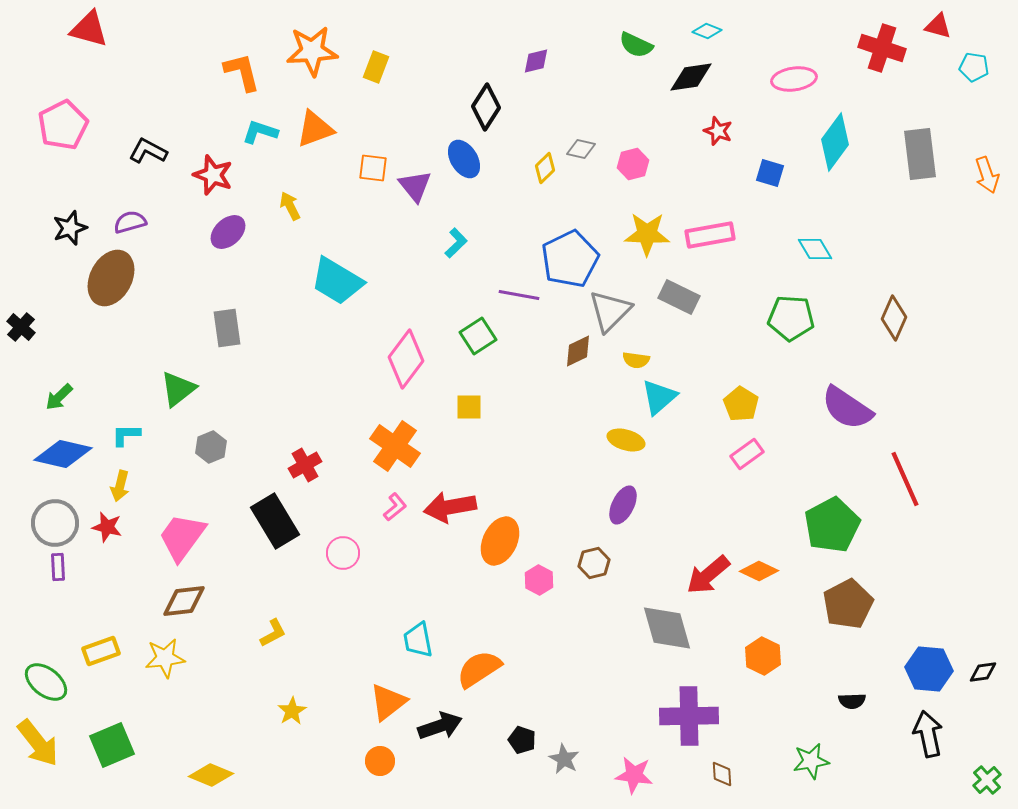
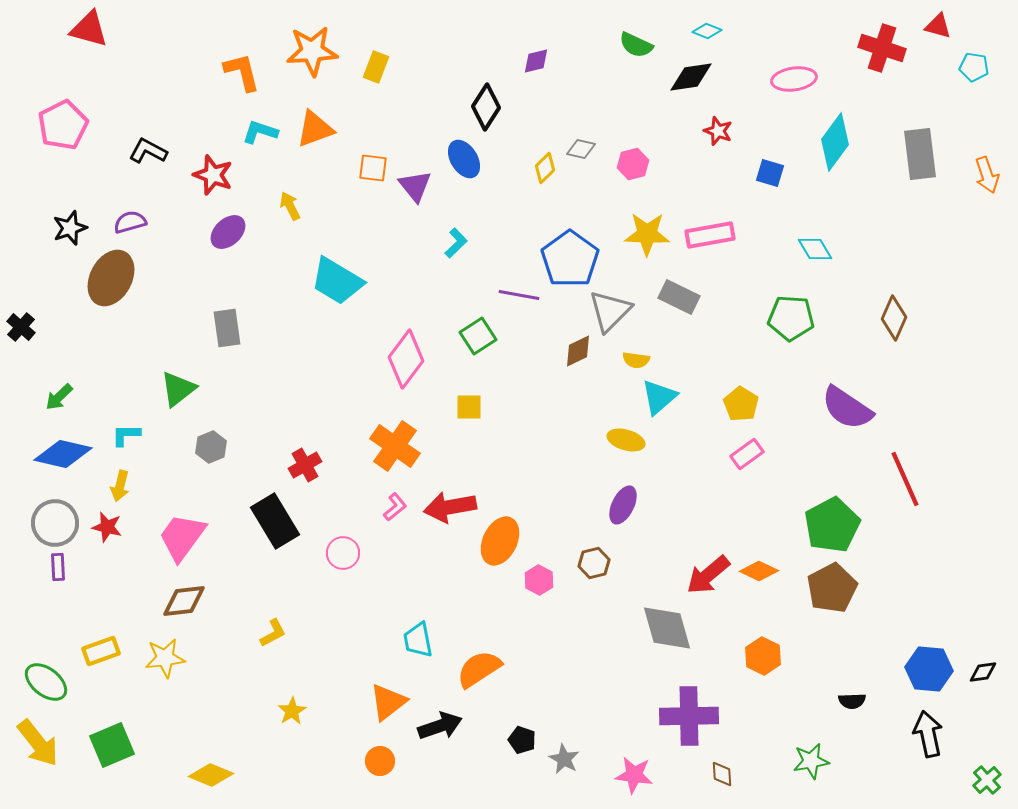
blue pentagon at (570, 259): rotated 10 degrees counterclockwise
brown pentagon at (848, 604): moved 16 px left, 16 px up
